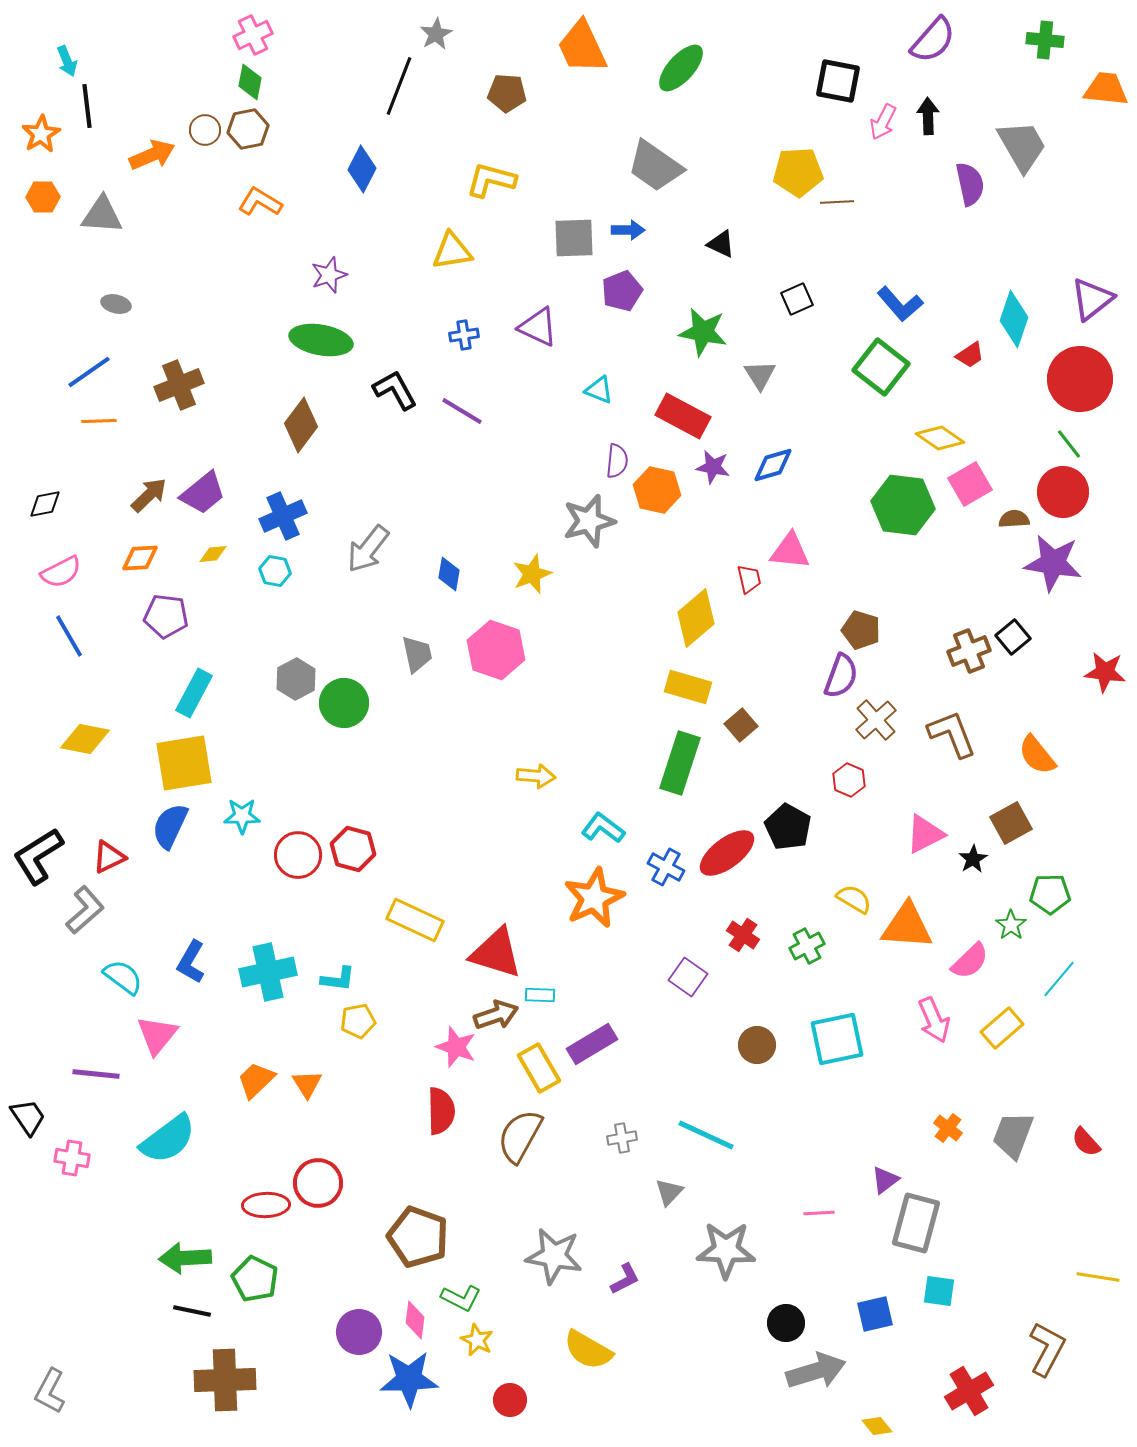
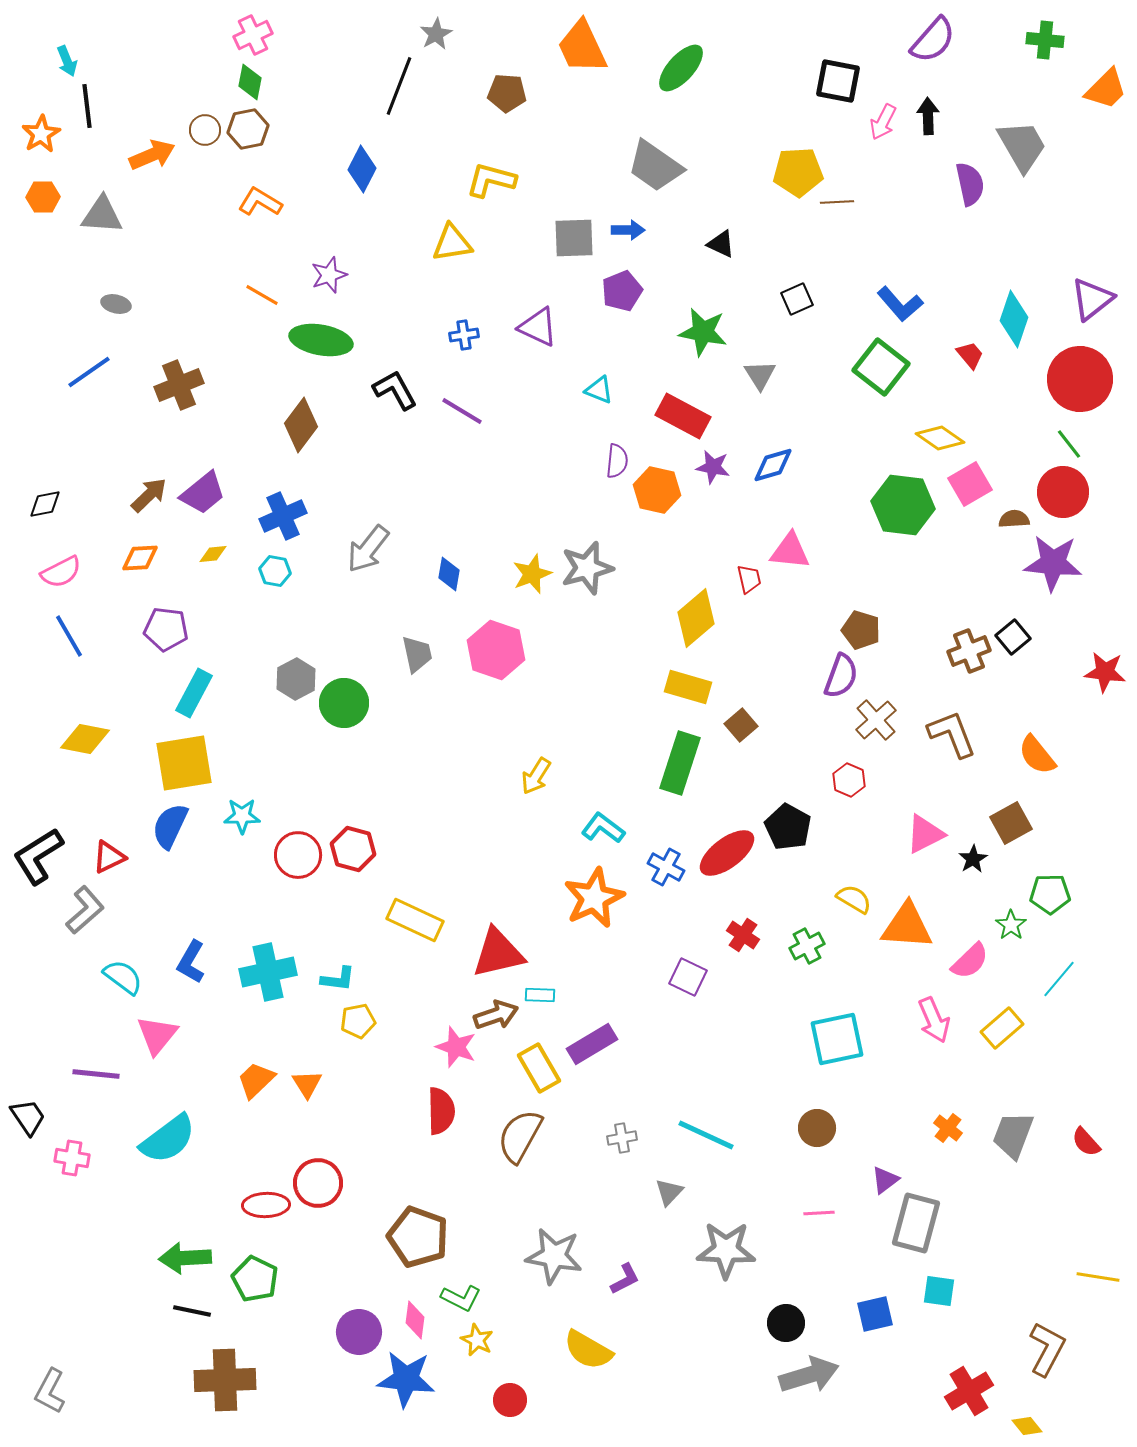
orange trapezoid at (1106, 89): rotated 129 degrees clockwise
yellow triangle at (452, 251): moved 8 px up
red trapezoid at (970, 355): rotated 96 degrees counterclockwise
orange line at (99, 421): moved 163 px right, 126 px up; rotated 32 degrees clockwise
gray star at (589, 521): moved 2 px left, 47 px down
purple star at (1053, 563): rotated 4 degrees counterclockwise
purple pentagon at (166, 616): moved 13 px down
yellow arrow at (536, 776): rotated 117 degrees clockwise
red triangle at (496, 953): moved 2 px right; rotated 30 degrees counterclockwise
purple square at (688, 977): rotated 9 degrees counterclockwise
brown circle at (757, 1045): moved 60 px right, 83 px down
gray arrow at (816, 1371): moved 7 px left, 4 px down
blue star at (409, 1379): moved 3 px left; rotated 8 degrees clockwise
yellow diamond at (877, 1426): moved 150 px right
